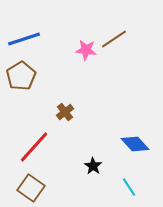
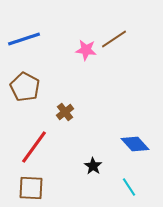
brown pentagon: moved 4 px right, 11 px down; rotated 12 degrees counterclockwise
red line: rotated 6 degrees counterclockwise
brown square: rotated 32 degrees counterclockwise
